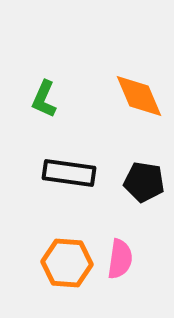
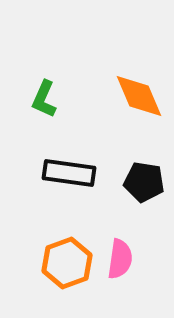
orange hexagon: rotated 24 degrees counterclockwise
